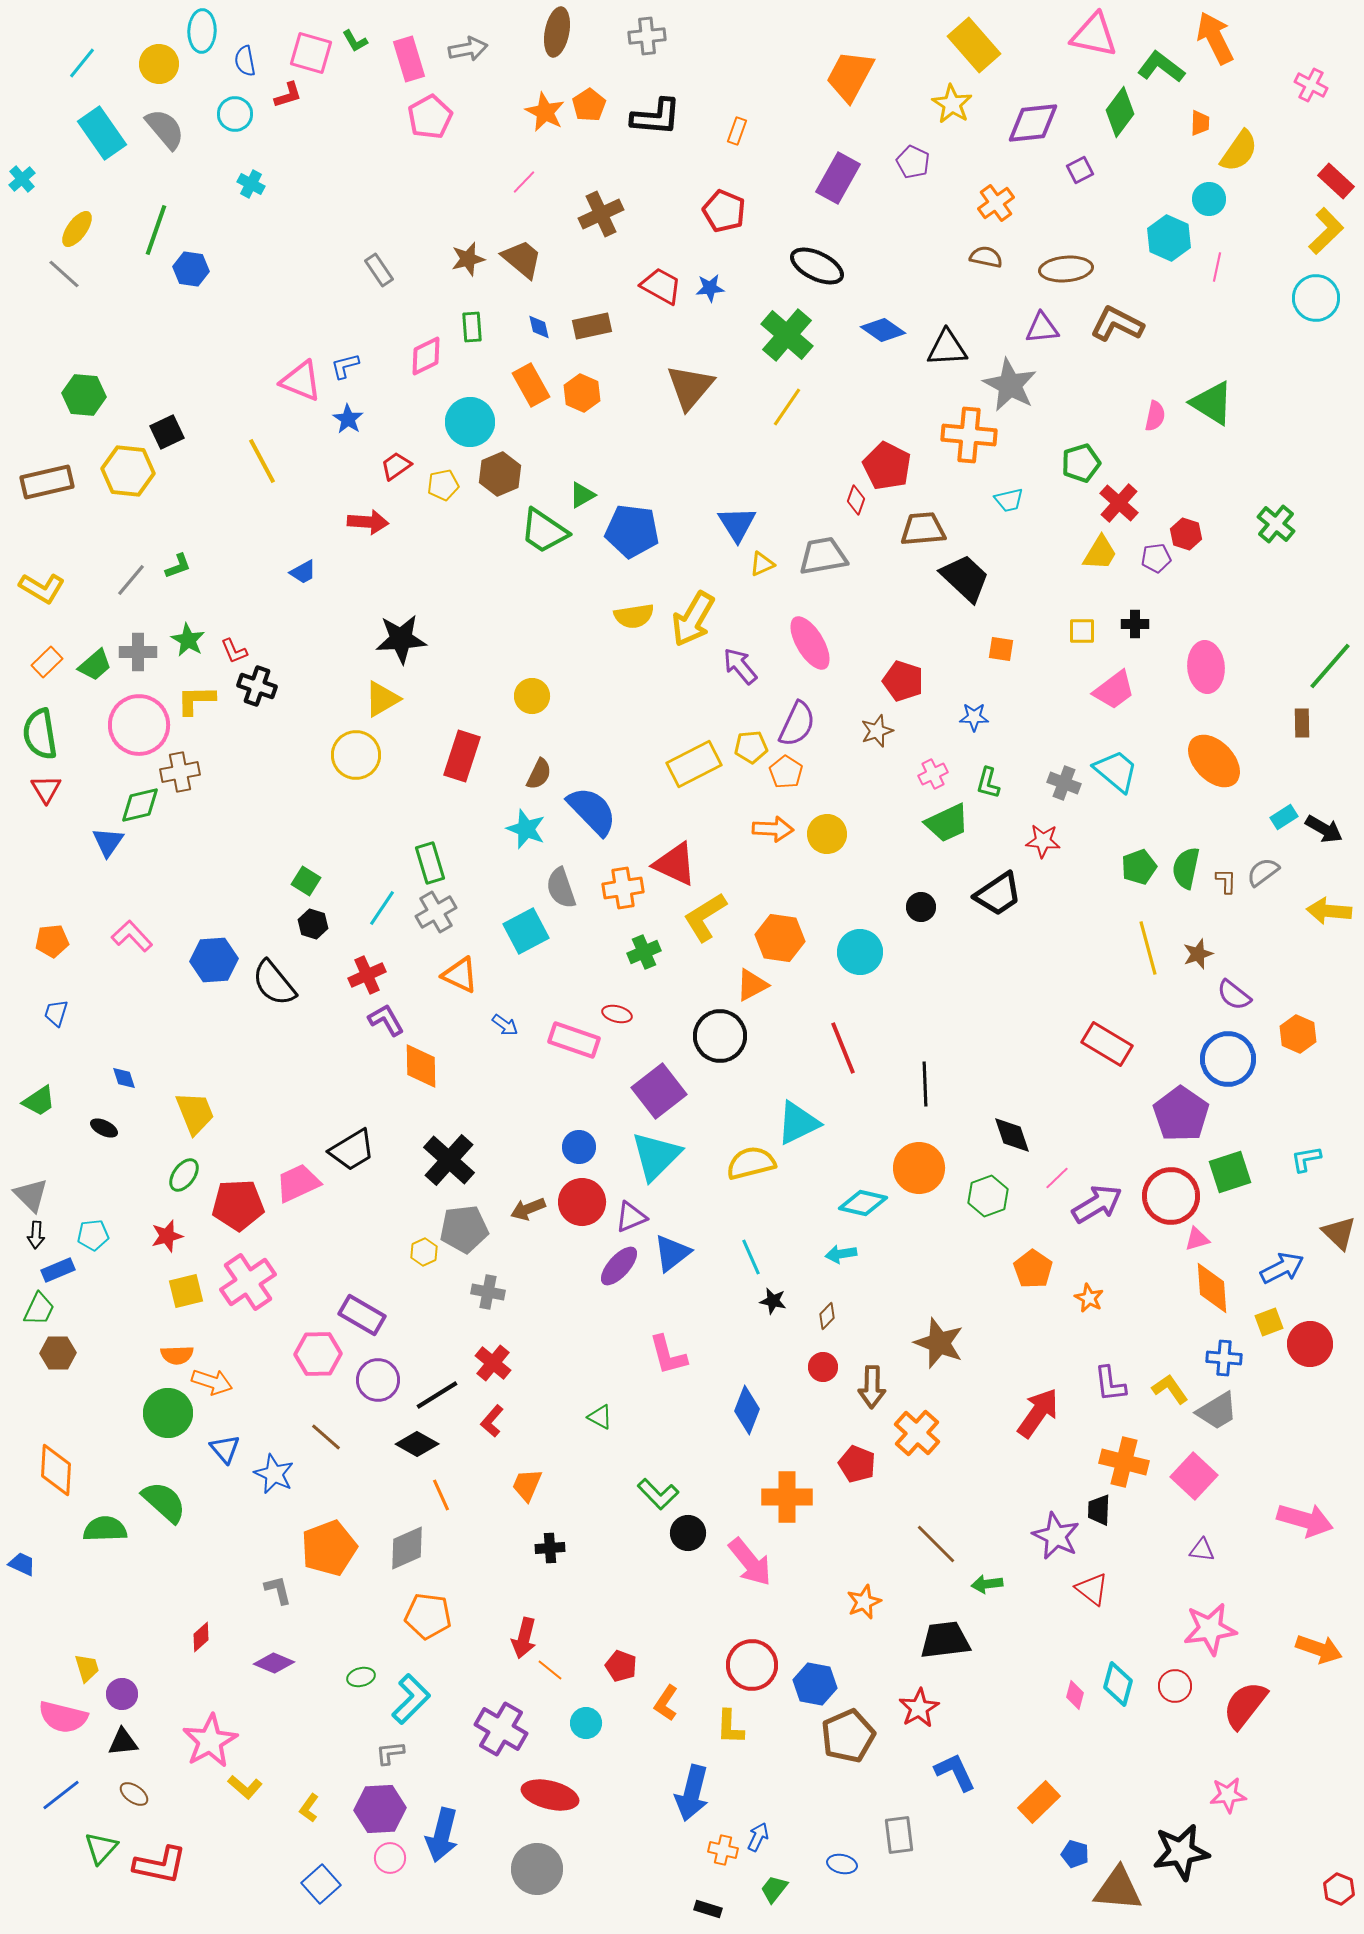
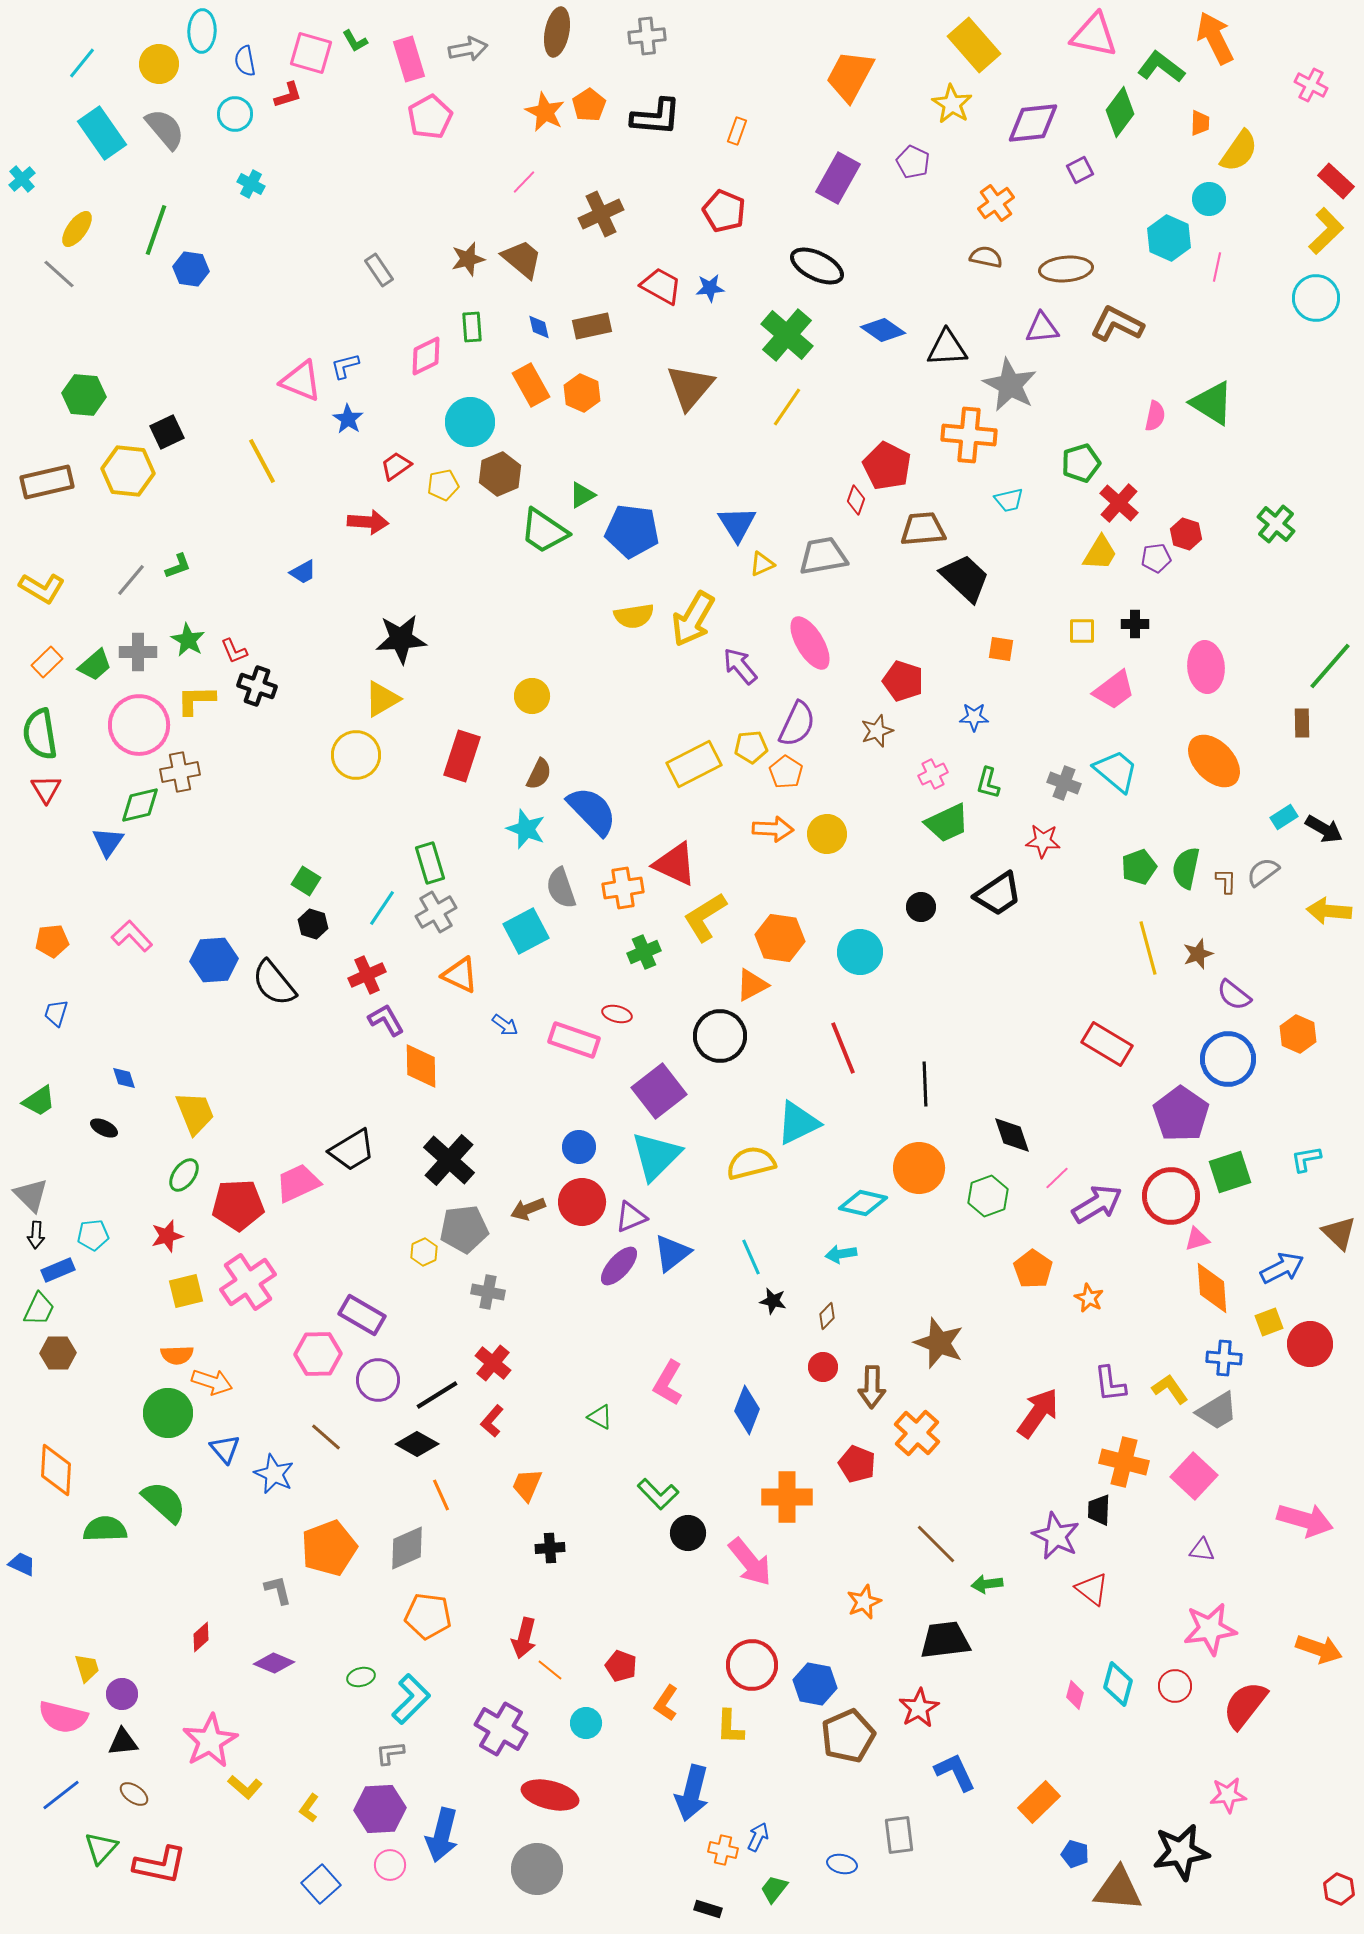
gray line at (64, 274): moved 5 px left
pink L-shape at (668, 1355): moved 28 px down; rotated 45 degrees clockwise
pink circle at (390, 1858): moved 7 px down
